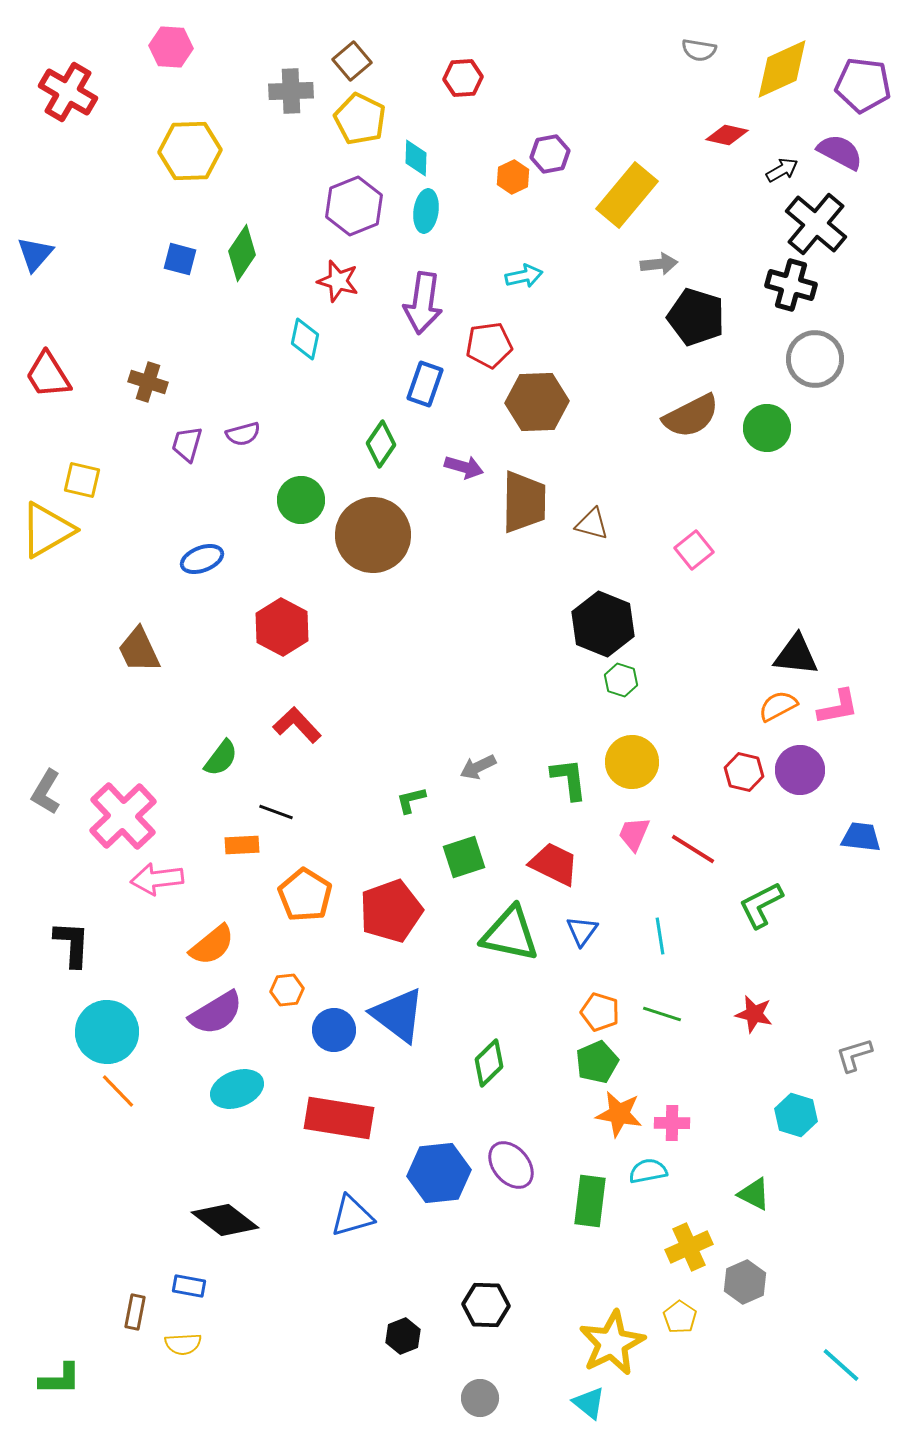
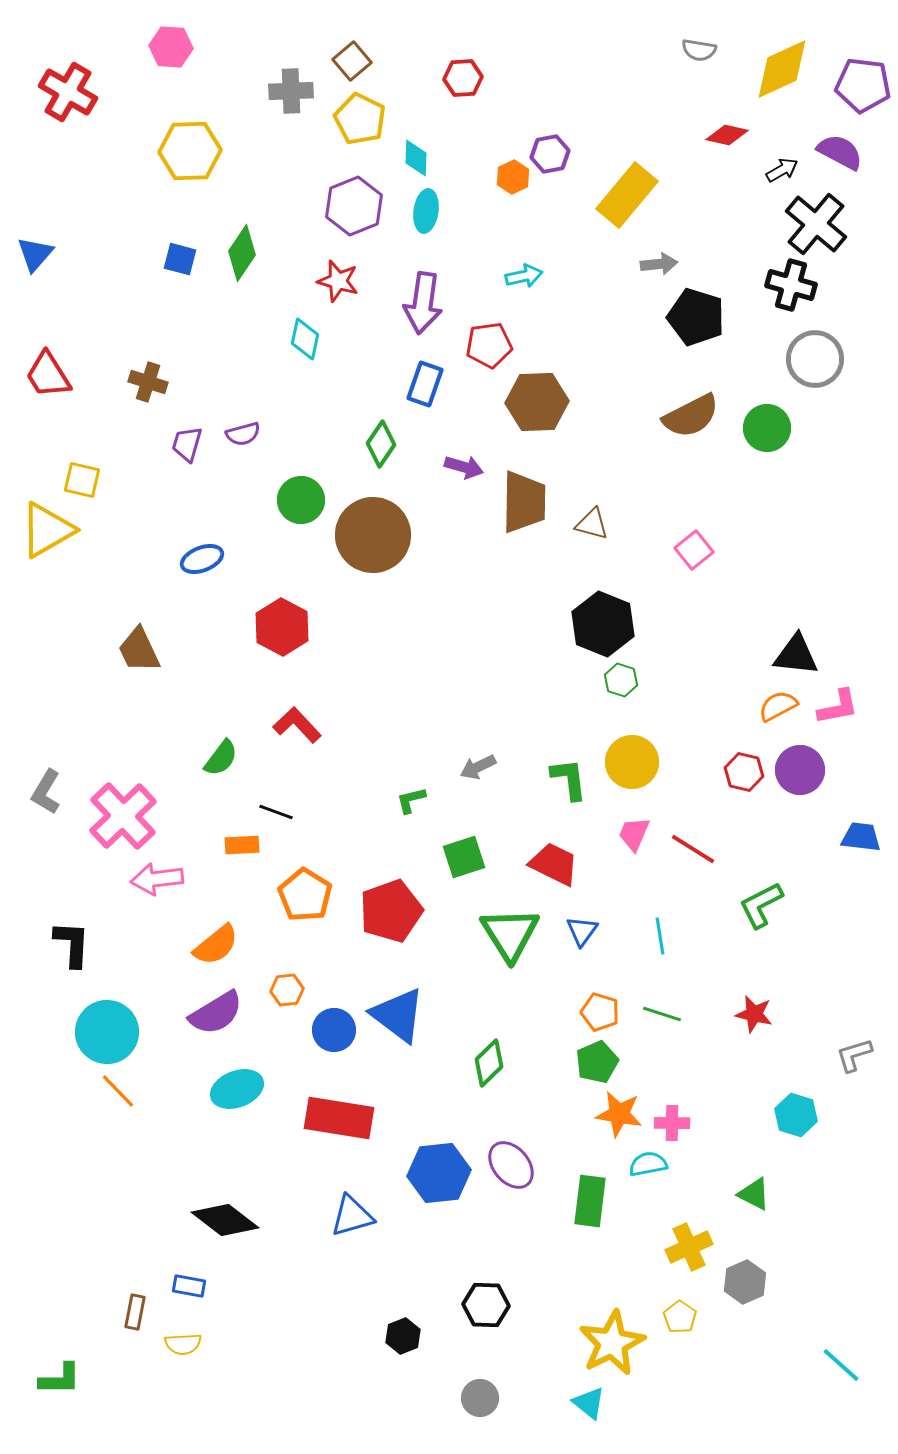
green triangle at (510, 934): rotated 46 degrees clockwise
orange semicircle at (212, 945): moved 4 px right
cyan semicircle at (648, 1171): moved 7 px up
